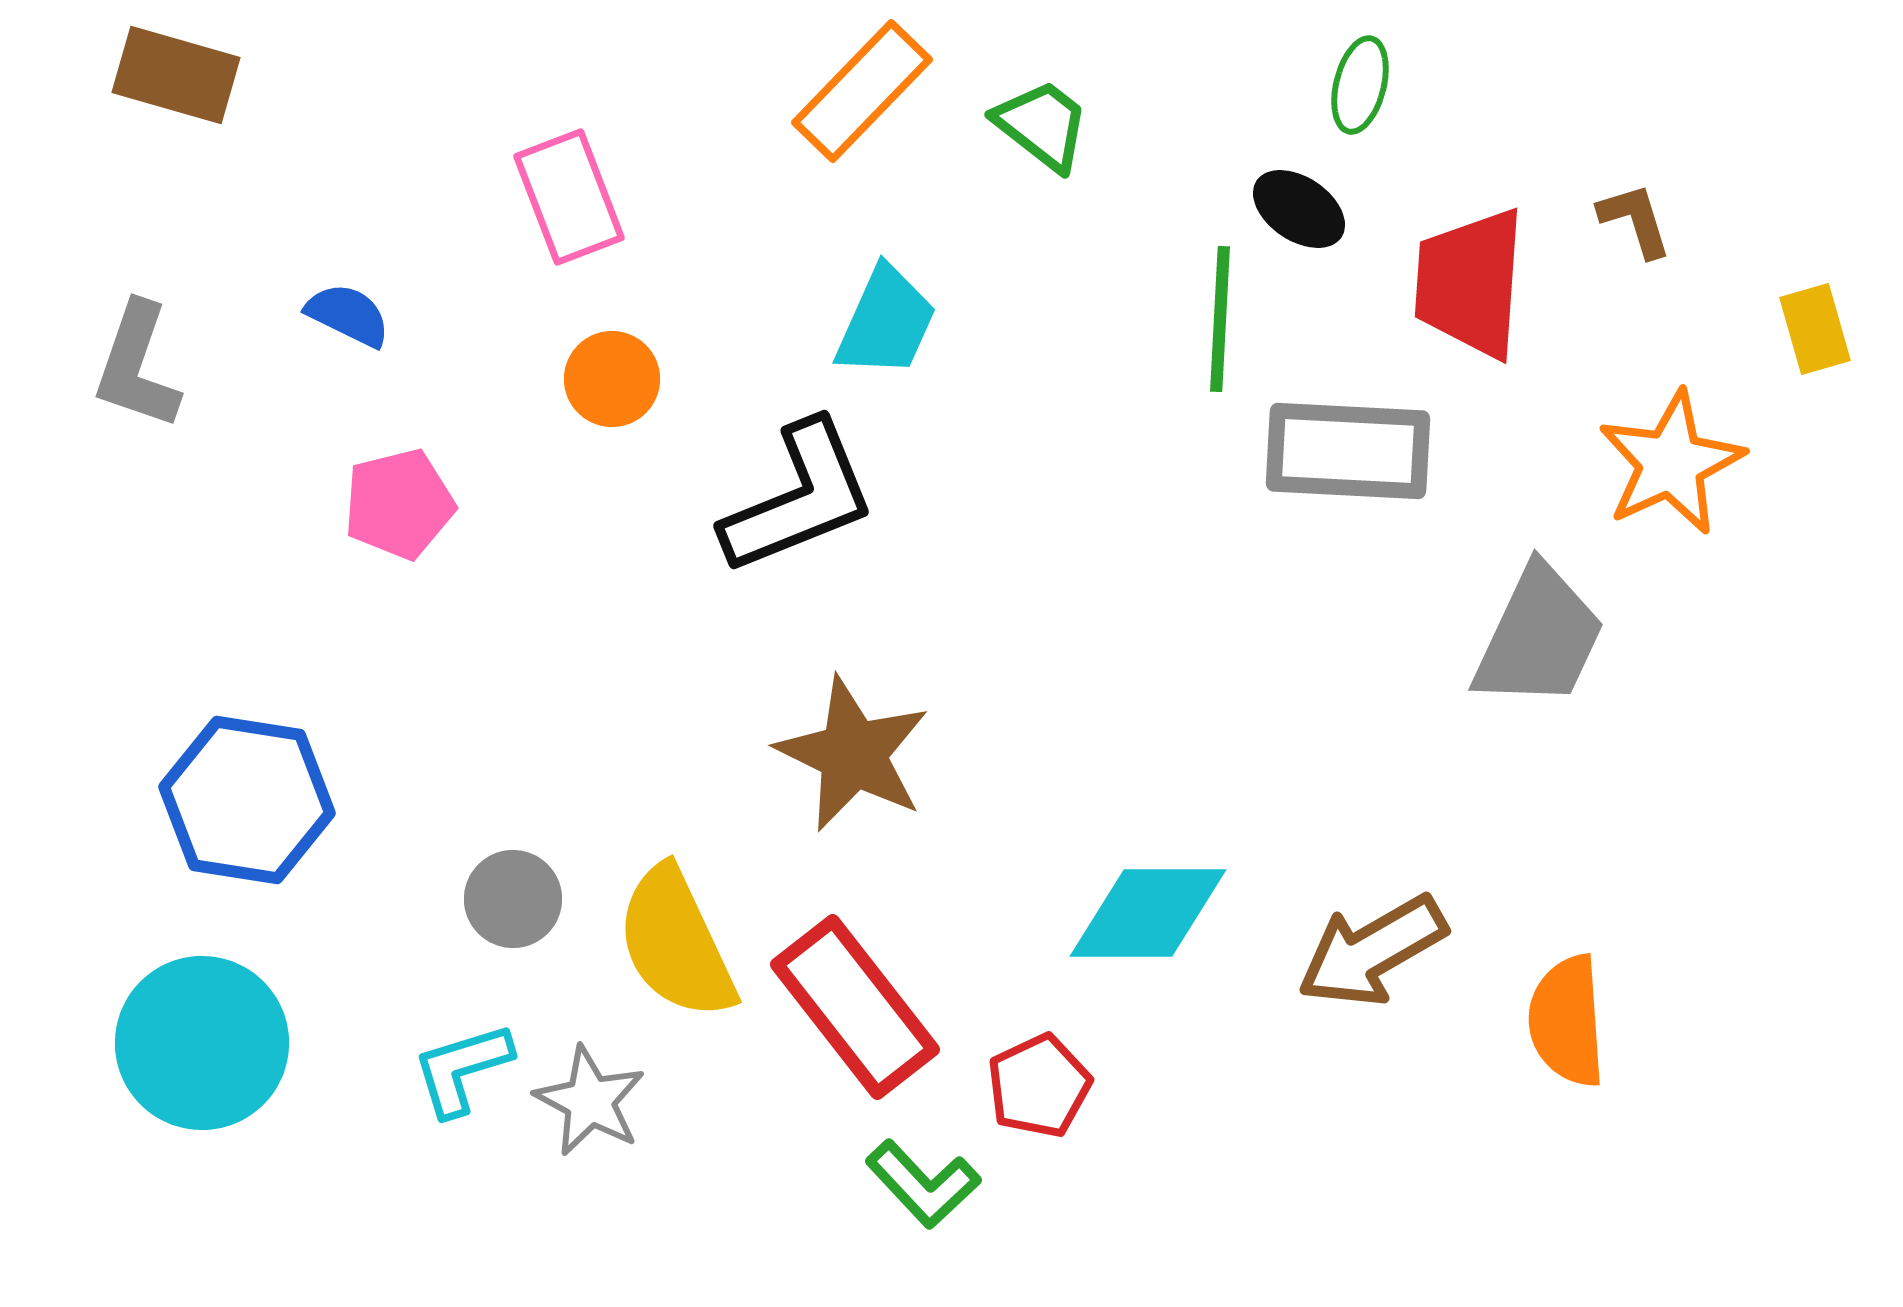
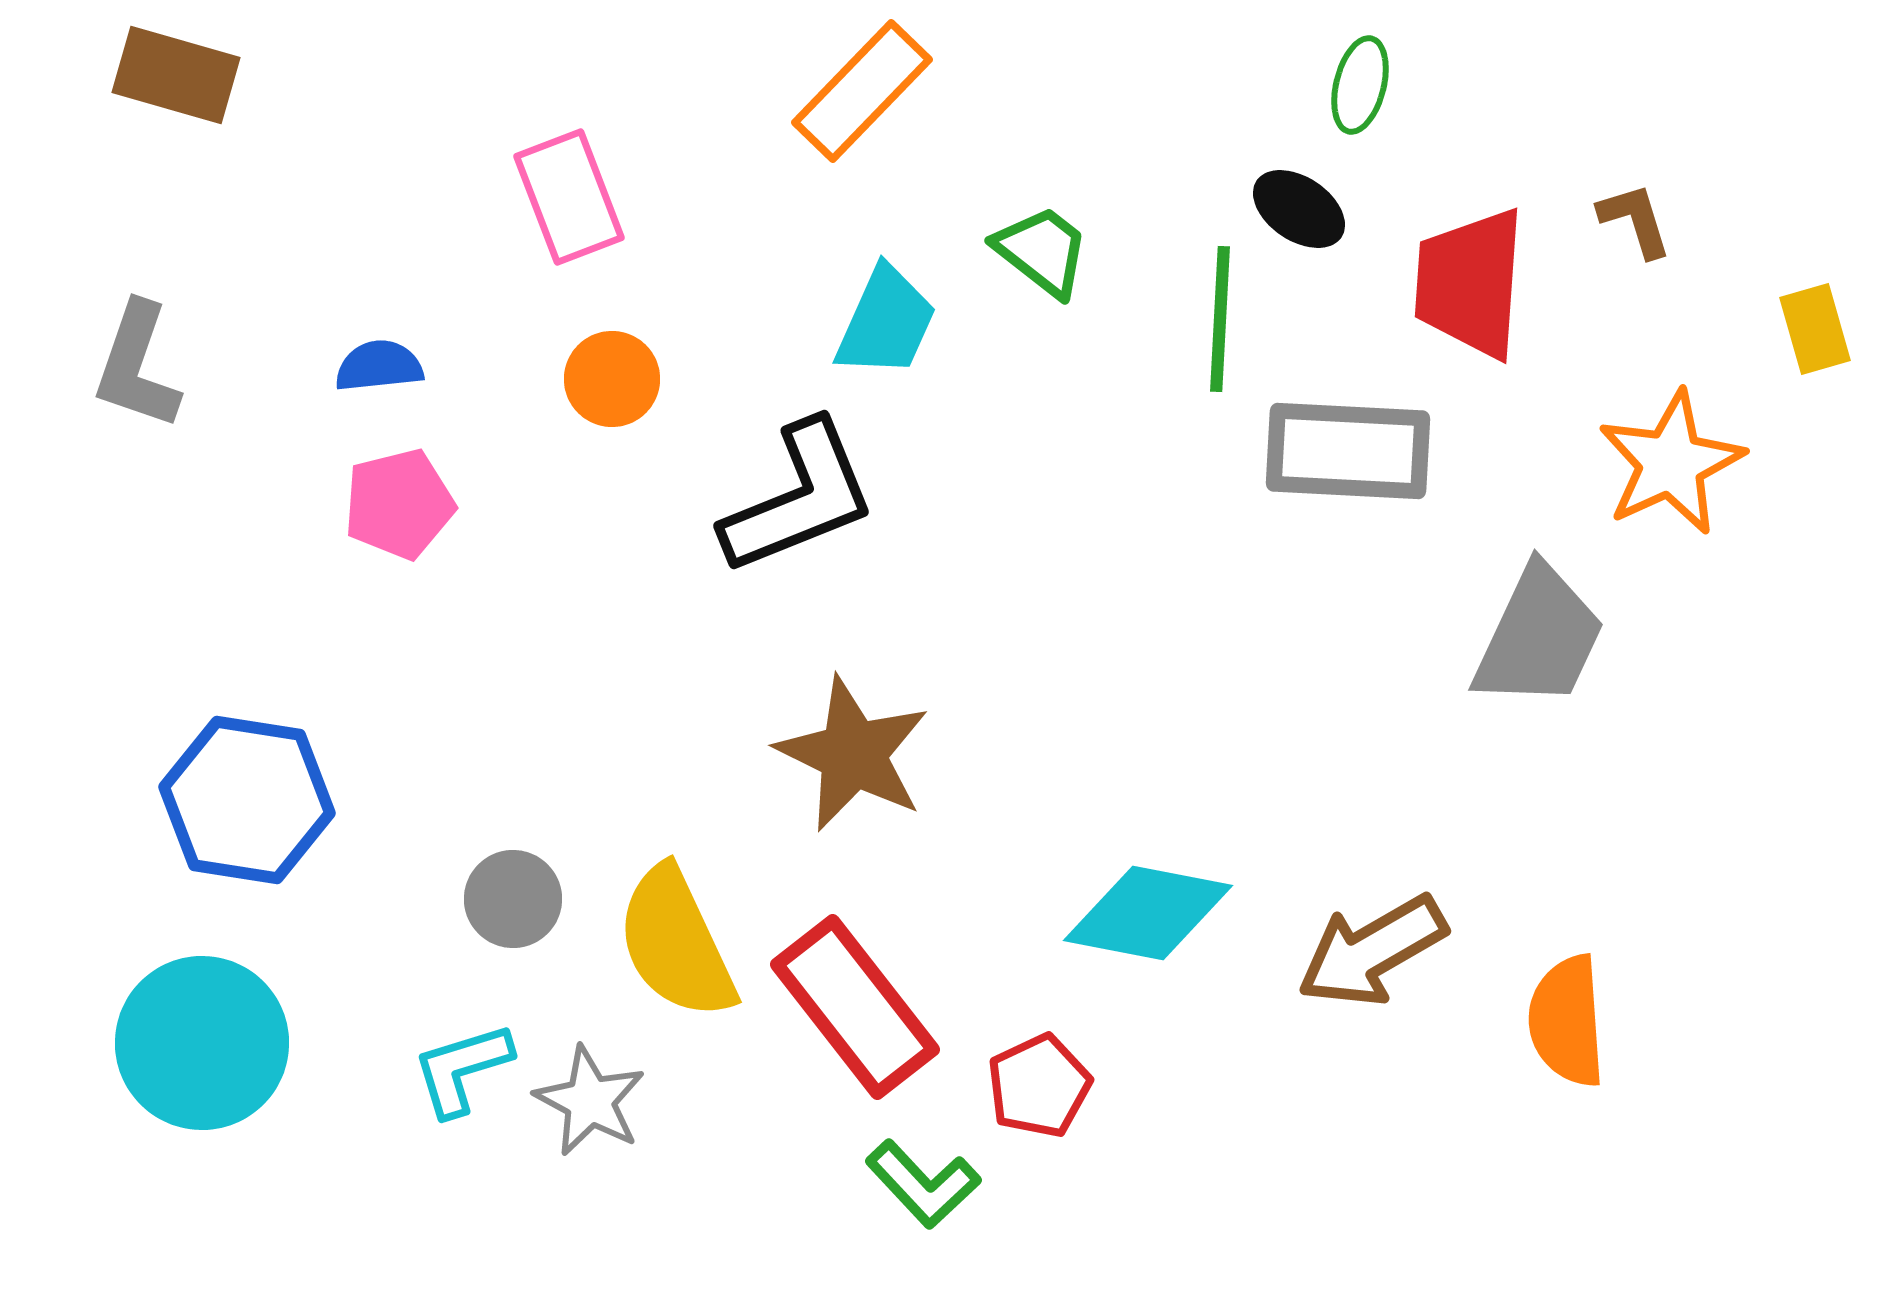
green trapezoid: moved 126 px down
blue semicircle: moved 31 px right, 51 px down; rotated 32 degrees counterclockwise
cyan diamond: rotated 11 degrees clockwise
